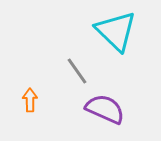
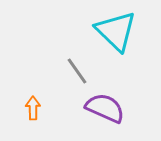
orange arrow: moved 3 px right, 8 px down
purple semicircle: moved 1 px up
